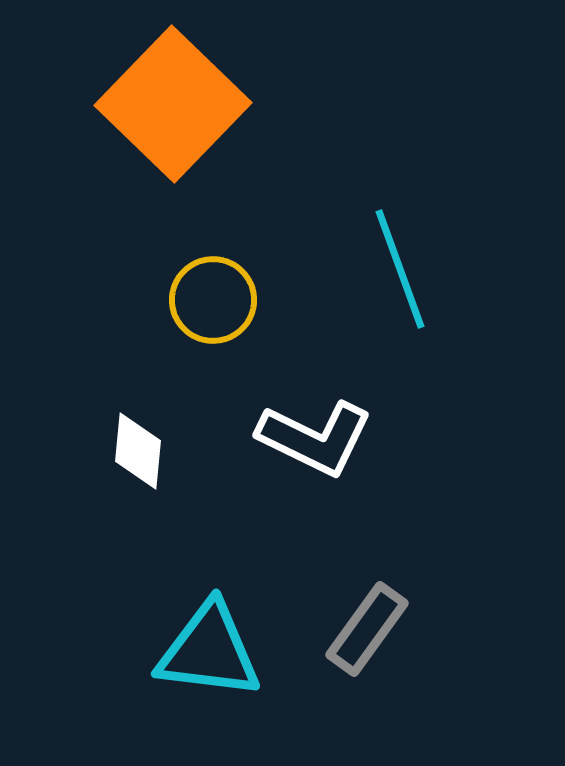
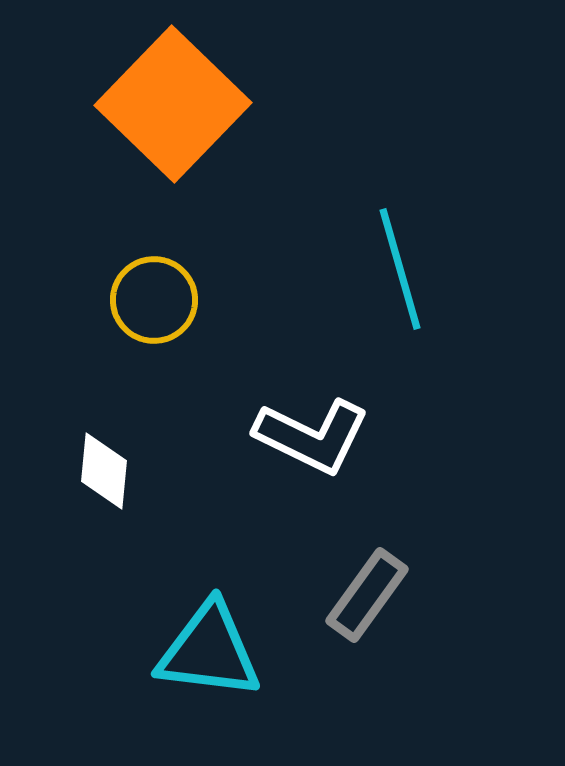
cyan line: rotated 4 degrees clockwise
yellow circle: moved 59 px left
white L-shape: moved 3 px left, 2 px up
white diamond: moved 34 px left, 20 px down
gray rectangle: moved 34 px up
